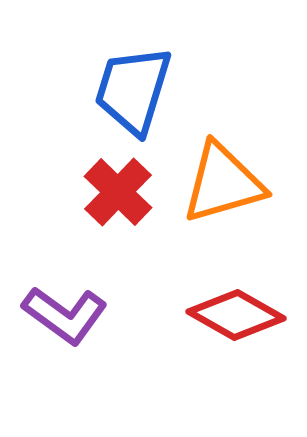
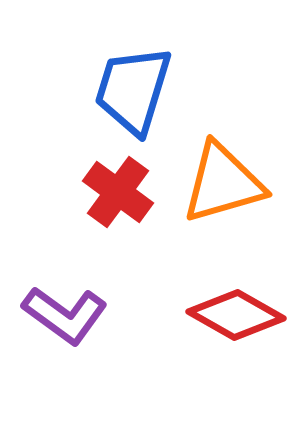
red cross: rotated 8 degrees counterclockwise
